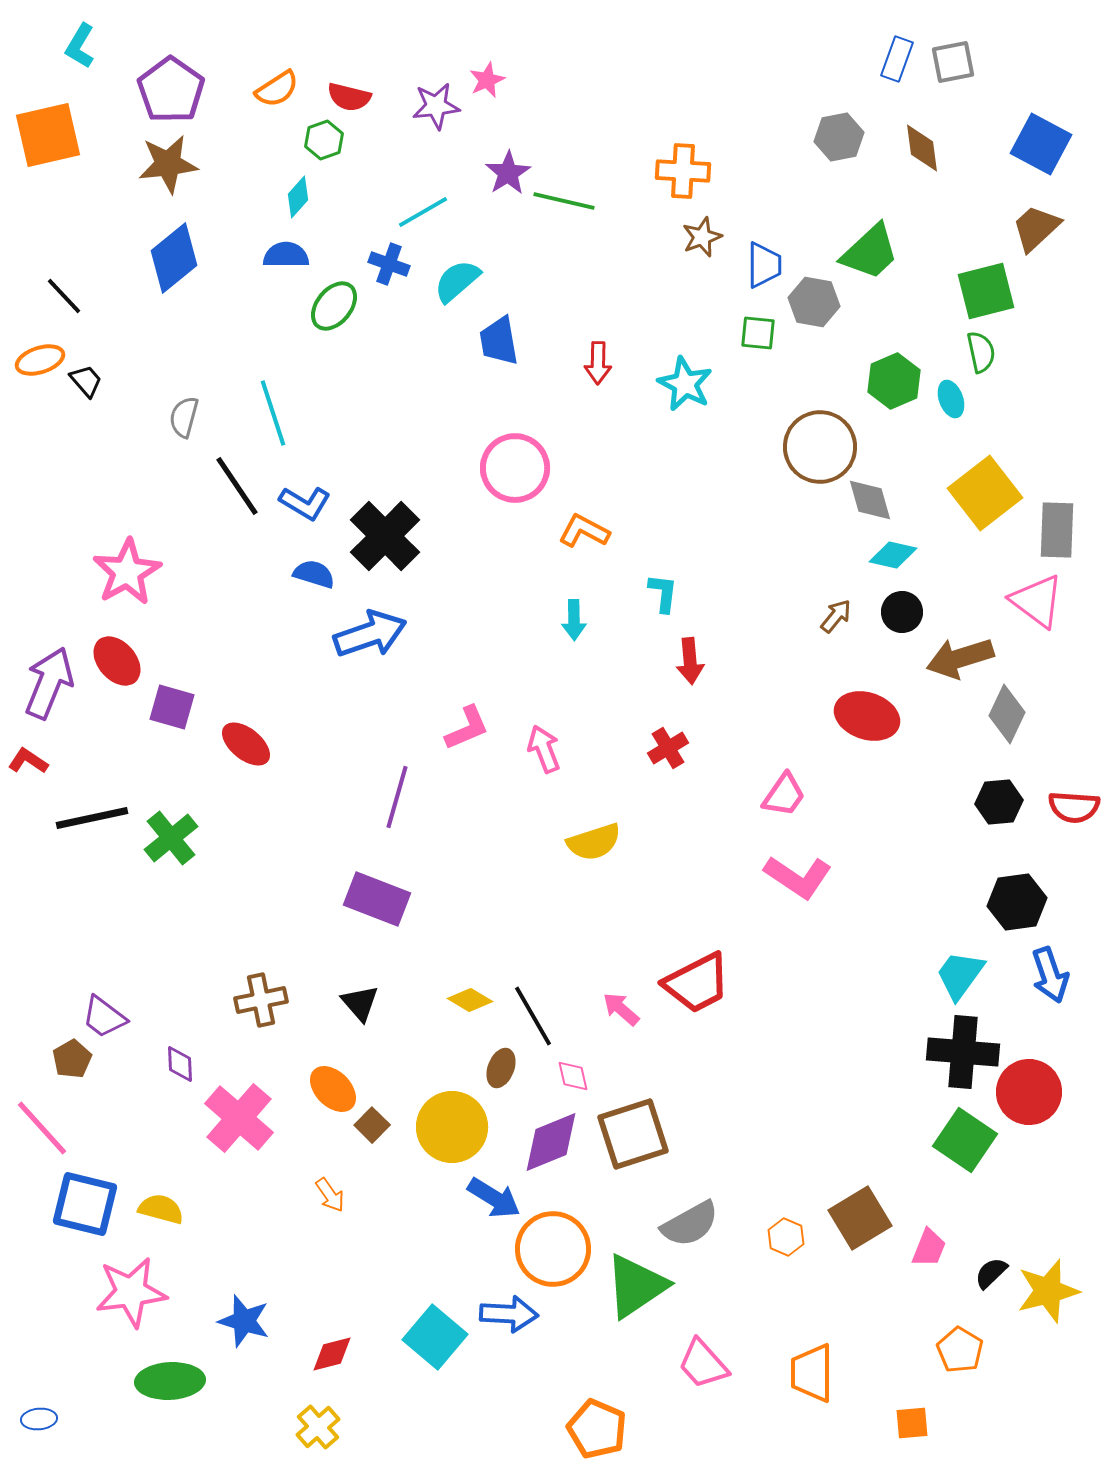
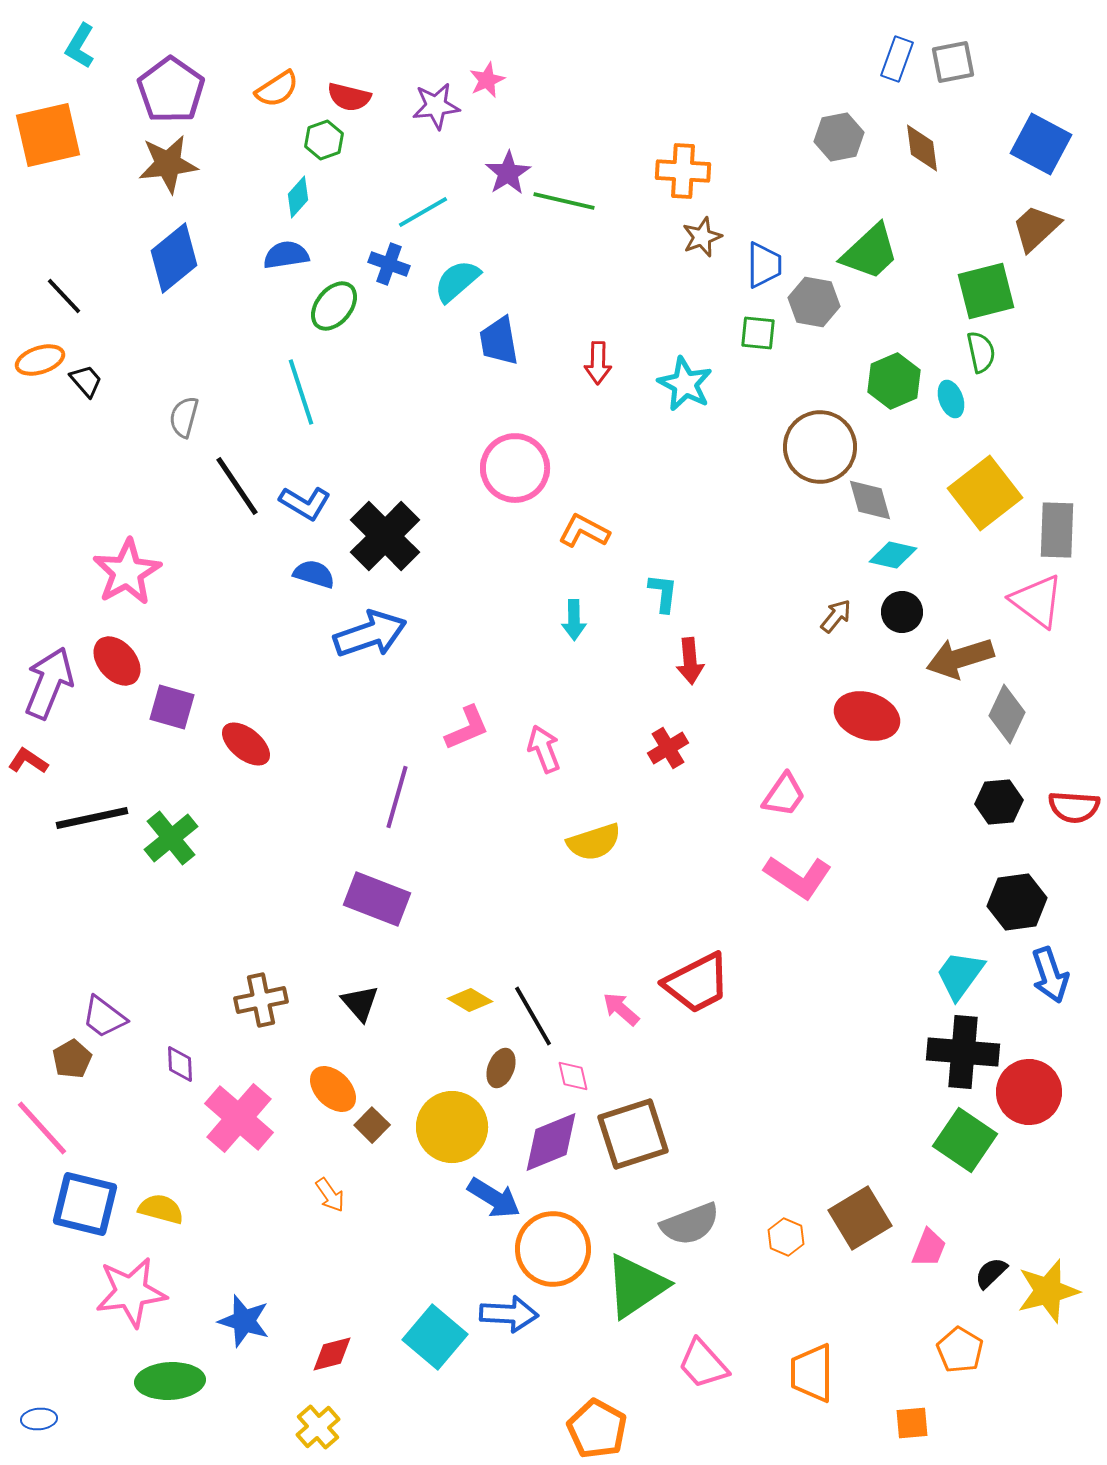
blue semicircle at (286, 255): rotated 9 degrees counterclockwise
cyan line at (273, 413): moved 28 px right, 21 px up
gray semicircle at (690, 1224): rotated 8 degrees clockwise
orange pentagon at (597, 1429): rotated 6 degrees clockwise
